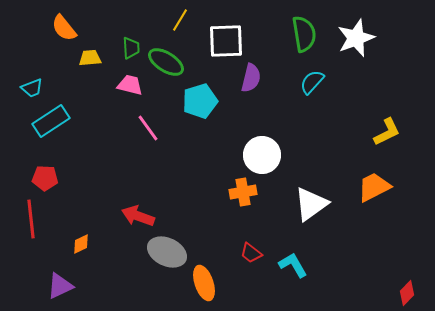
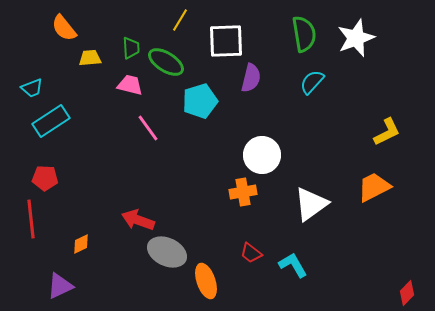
red arrow: moved 4 px down
orange ellipse: moved 2 px right, 2 px up
